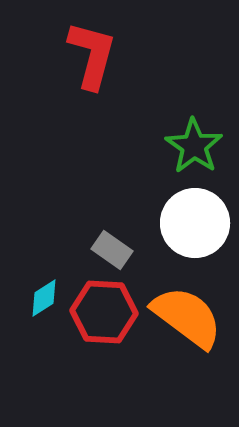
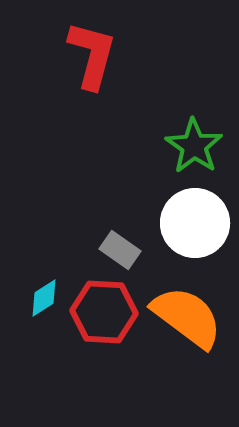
gray rectangle: moved 8 px right
